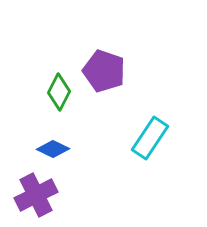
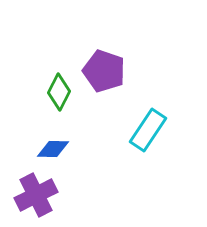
cyan rectangle: moved 2 px left, 8 px up
blue diamond: rotated 24 degrees counterclockwise
